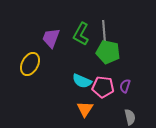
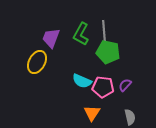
yellow ellipse: moved 7 px right, 2 px up
purple semicircle: moved 1 px up; rotated 24 degrees clockwise
orange triangle: moved 7 px right, 4 px down
